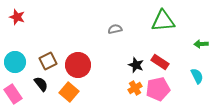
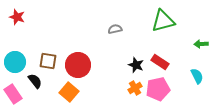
green triangle: rotated 10 degrees counterclockwise
brown square: rotated 36 degrees clockwise
black semicircle: moved 6 px left, 3 px up
